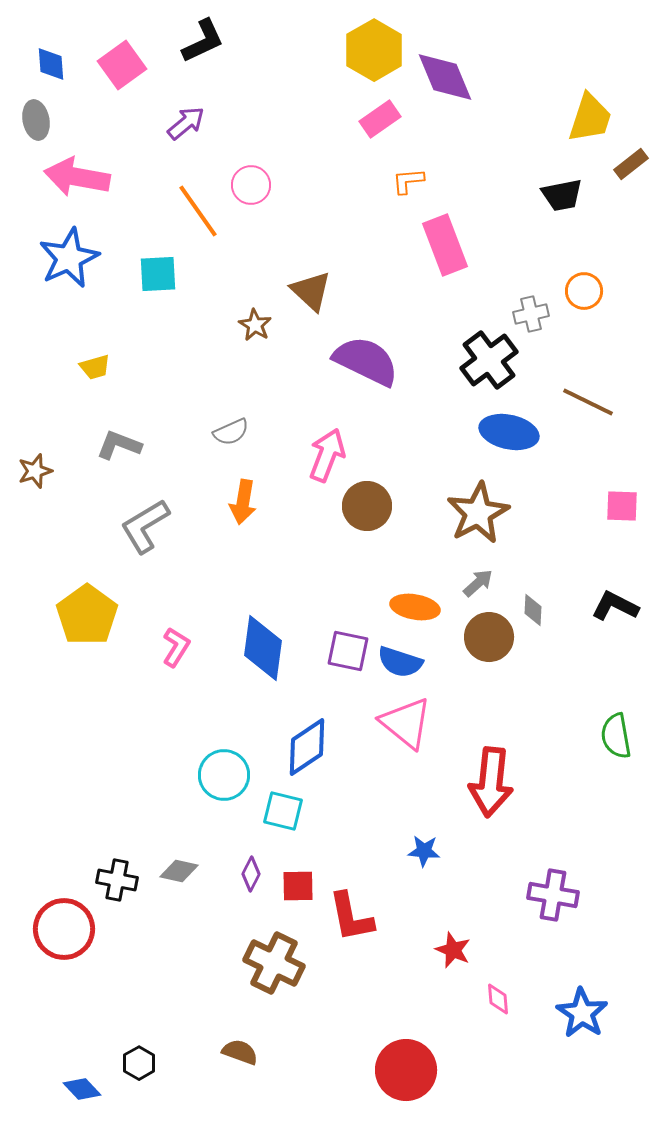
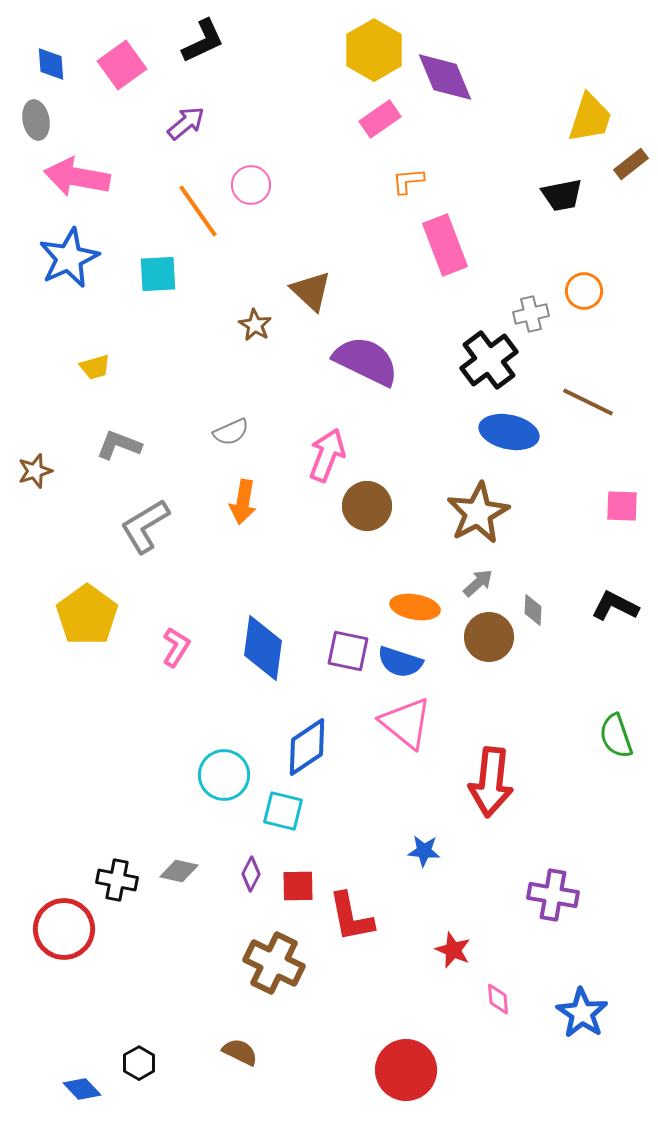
green semicircle at (616, 736): rotated 9 degrees counterclockwise
brown semicircle at (240, 1052): rotated 6 degrees clockwise
